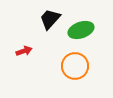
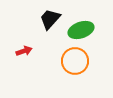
orange circle: moved 5 px up
